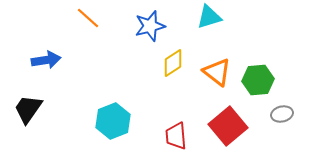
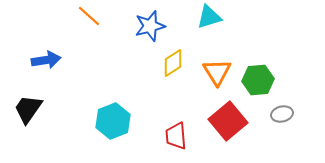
orange line: moved 1 px right, 2 px up
orange triangle: rotated 20 degrees clockwise
red square: moved 5 px up
